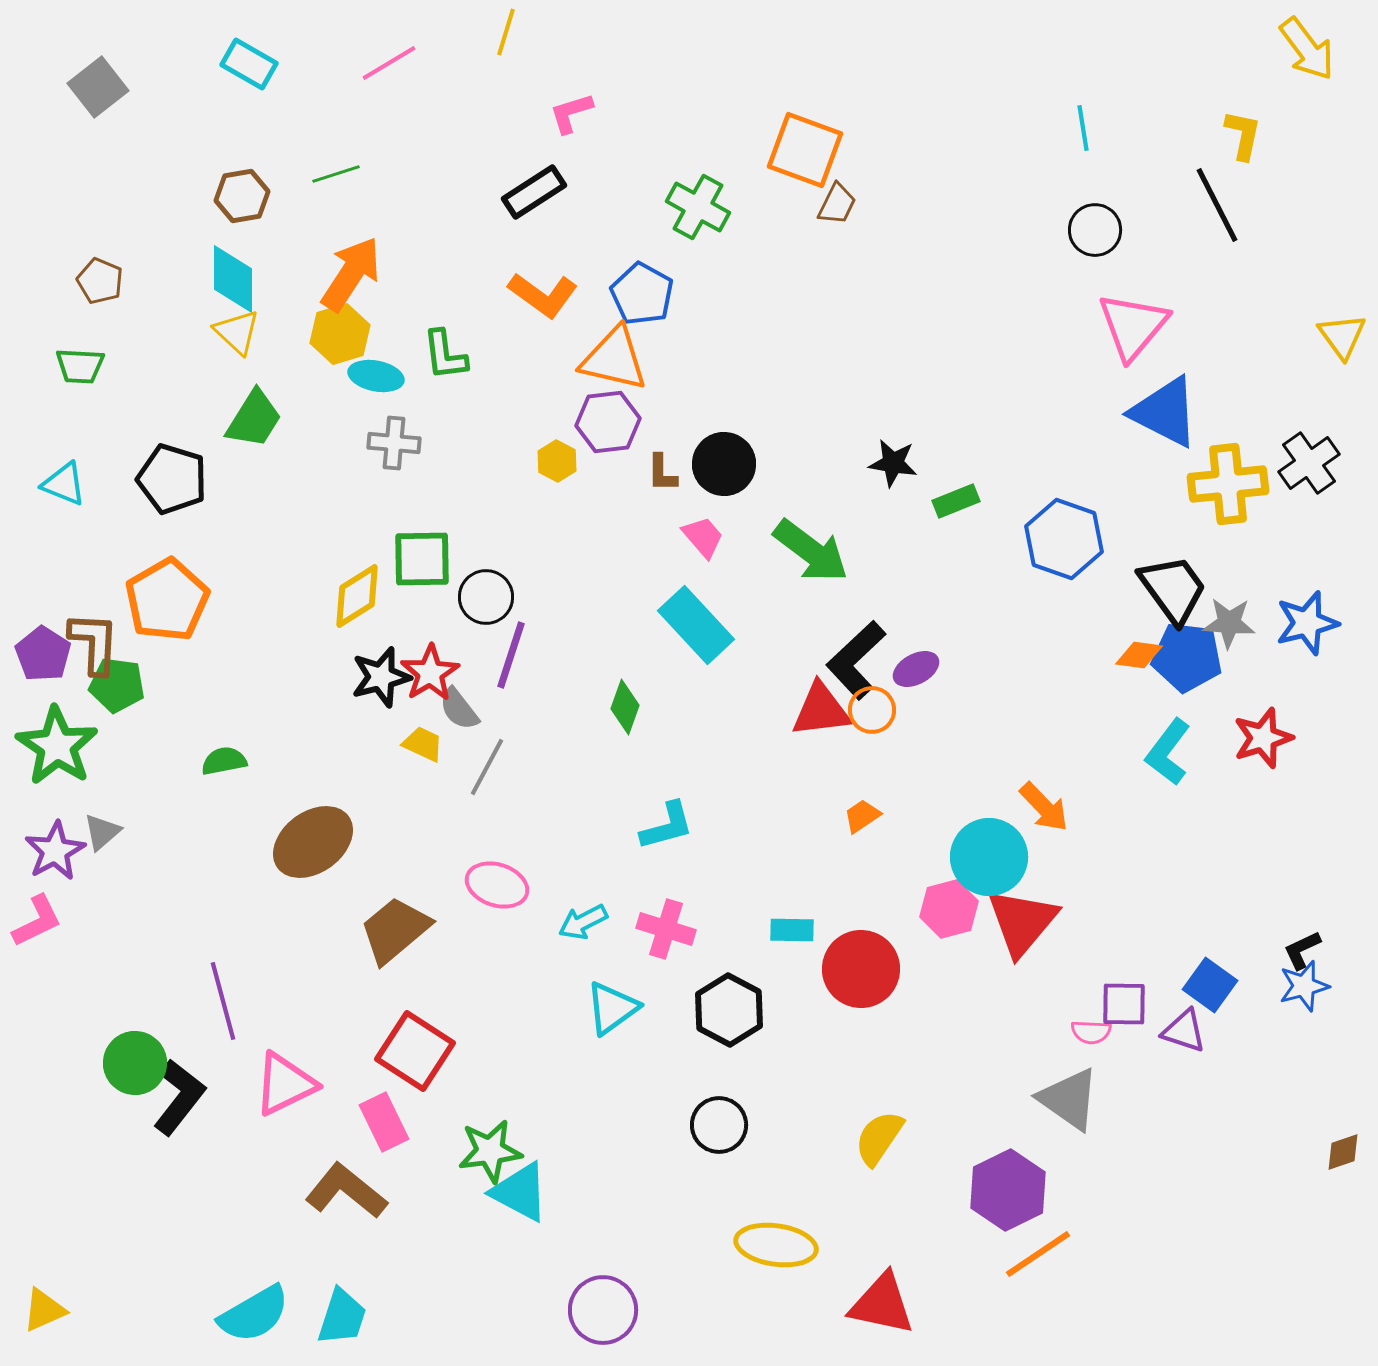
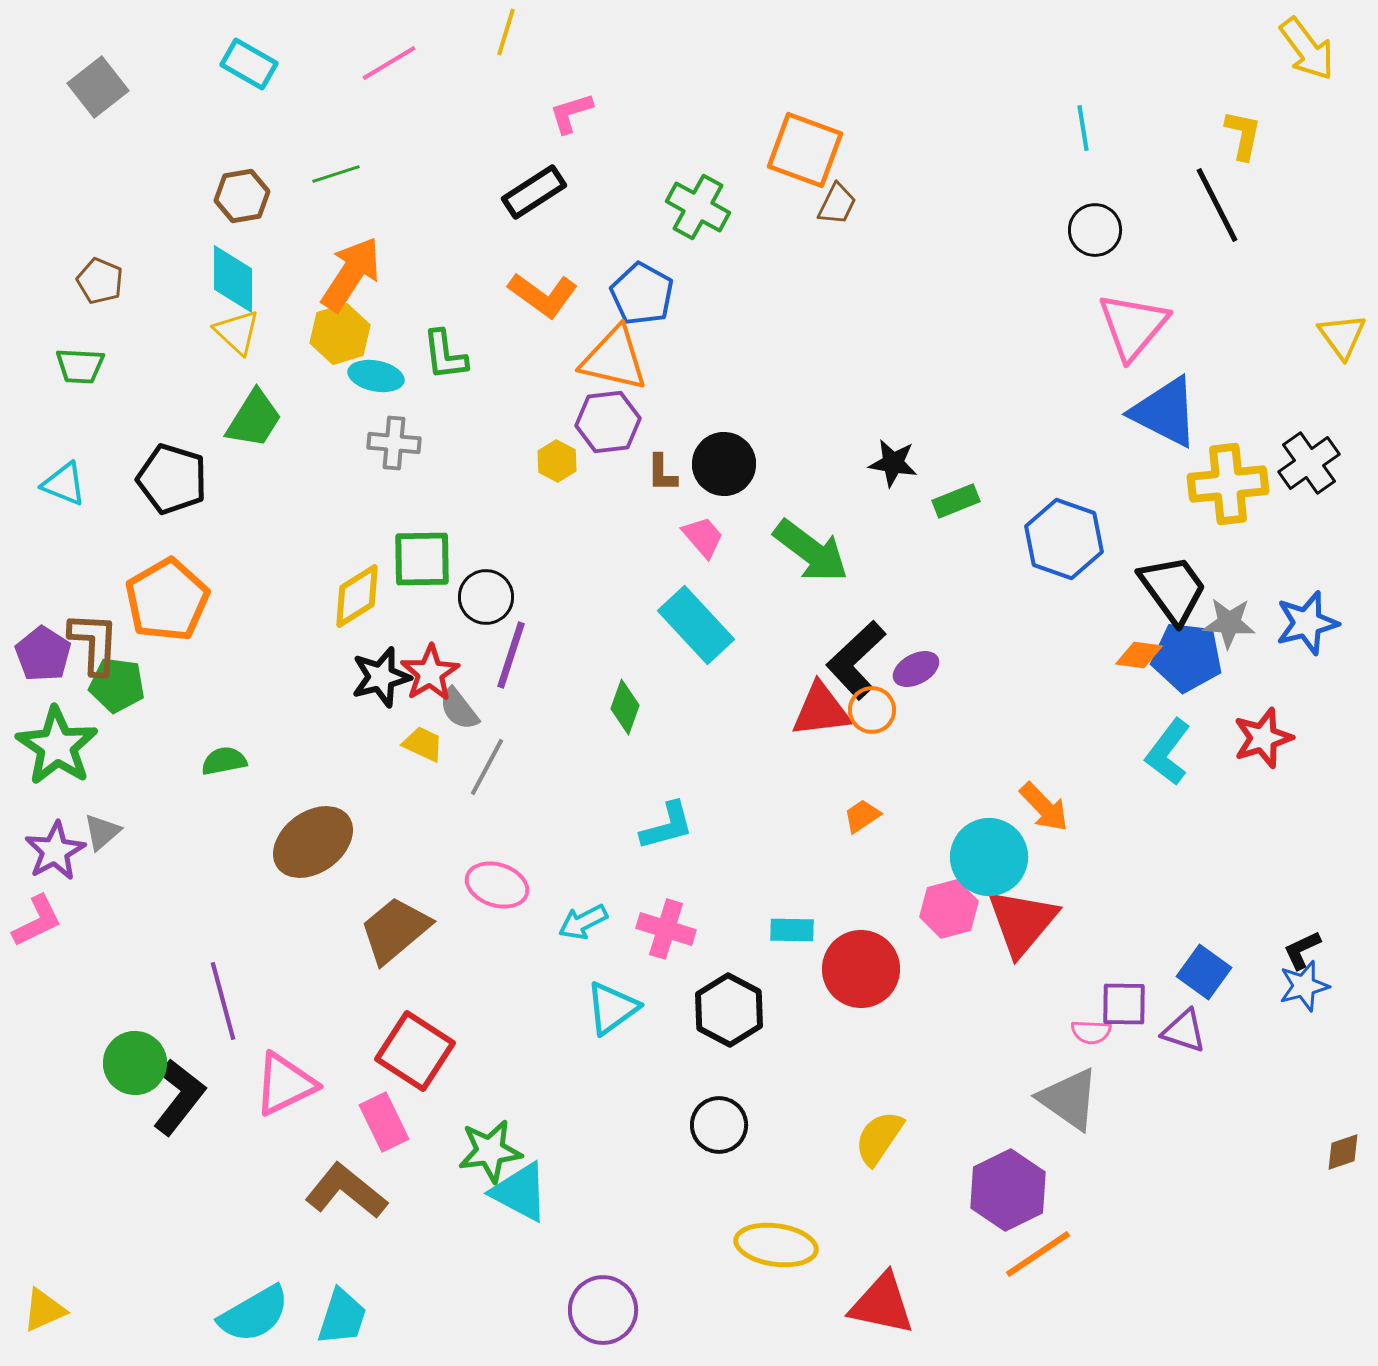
blue square at (1210, 985): moved 6 px left, 13 px up
